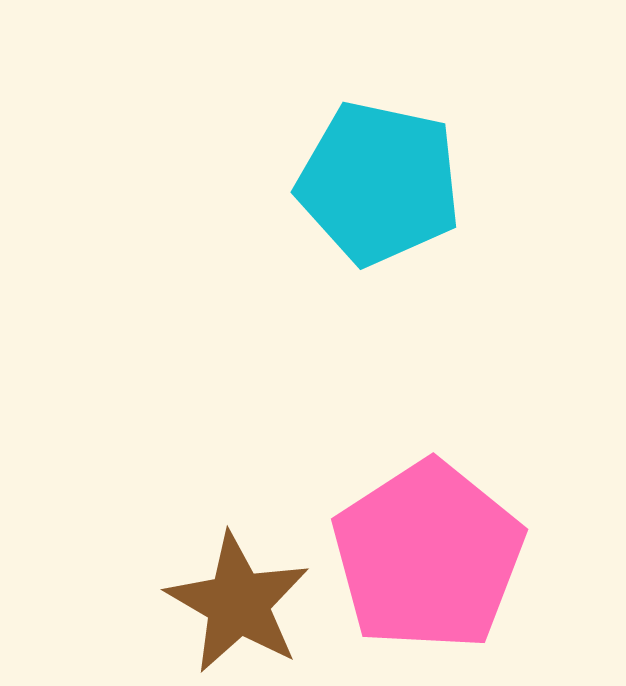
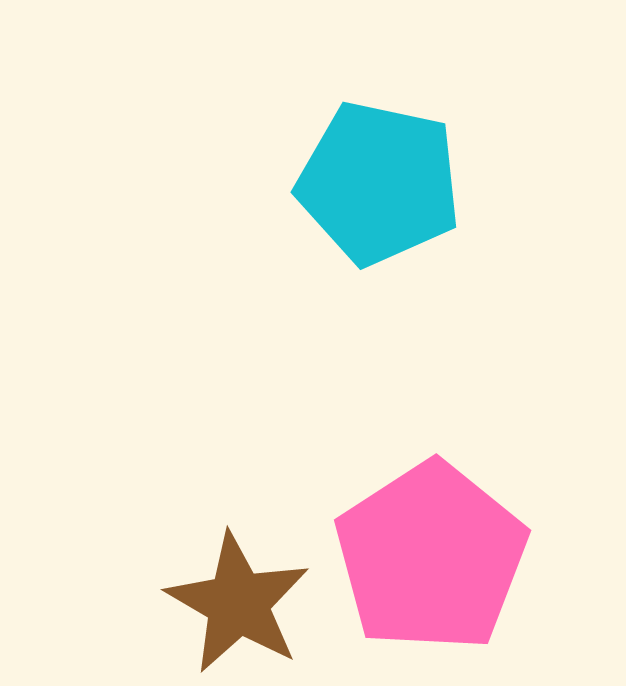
pink pentagon: moved 3 px right, 1 px down
